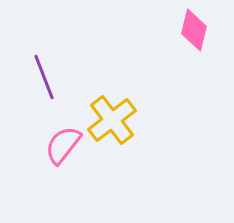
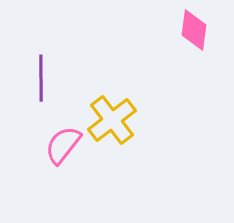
pink diamond: rotated 6 degrees counterclockwise
purple line: moved 3 px left, 1 px down; rotated 21 degrees clockwise
